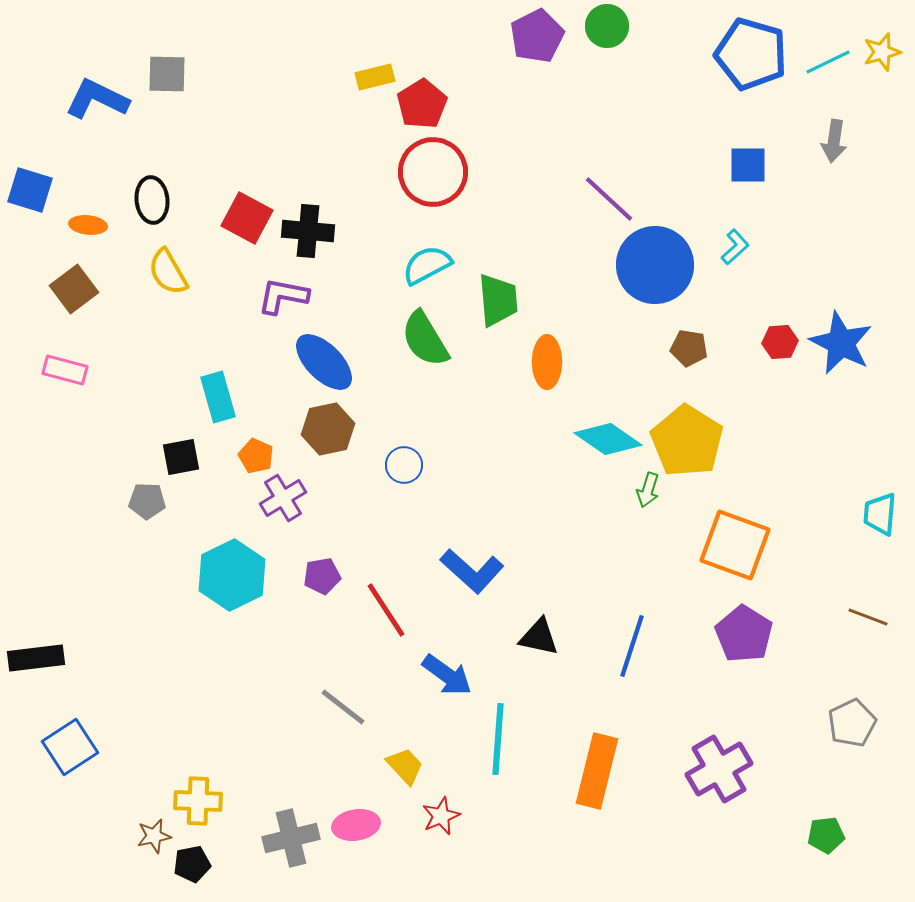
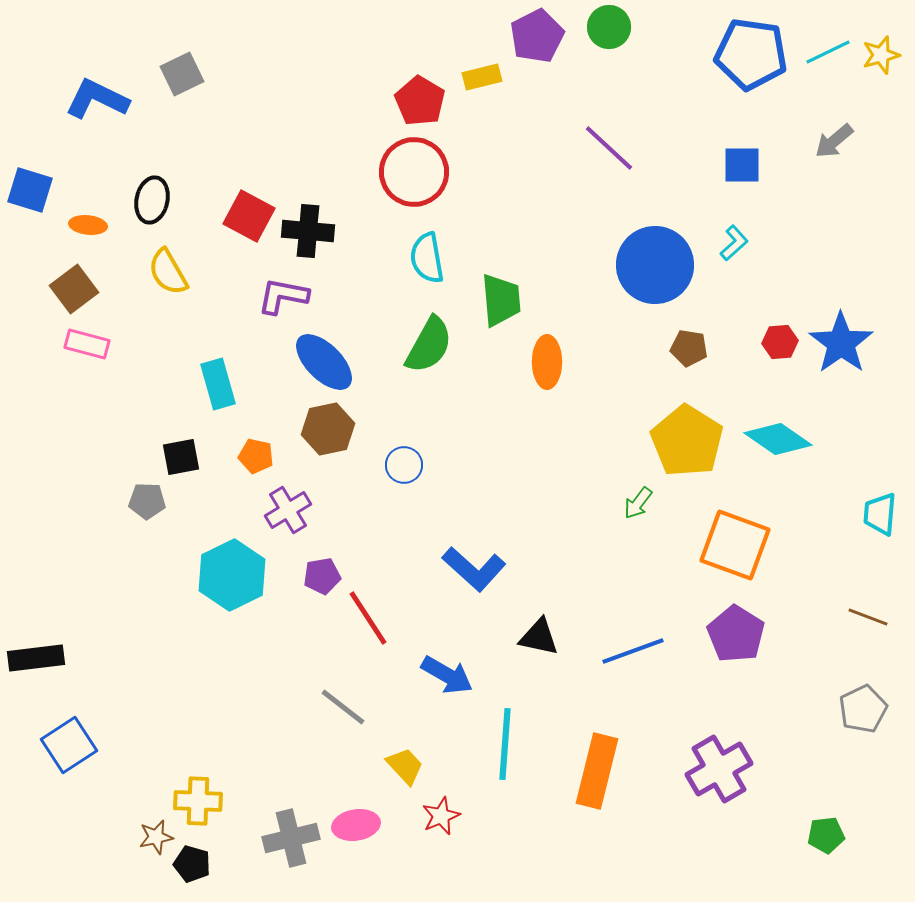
green circle at (607, 26): moved 2 px right, 1 px down
yellow star at (882, 52): moved 1 px left, 3 px down
blue pentagon at (751, 54): rotated 8 degrees counterclockwise
cyan line at (828, 62): moved 10 px up
gray square at (167, 74): moved 15 px right; rotated 27 degrees counterclockwise
yellow rectangle at (375, 77): moved 107 px right
red pentagon at (422, 104): moved 2 px left, 3 px up; rotated 9 degrees counterclockwise
gray arrow at (834, 141): rotated 42 degrees clockwise
blue square at (748, 165): moved 6 px left
red circle at (433, 172): moved 19 px left
purple line at (609, 199): moved 51 px up
black ellipse at (152, 200): rotated 18 degrees clockwise
red square at (247, 218): moved 2 px right, 2 px up
cyan L-shape at (735, 247): moved 1 px left, 4 px up
cyan semicircle at (427, 265): moved 7 px up; rotated 72 degrees counterclockwise
green trapezoid at (498, 300): moved 3 px right
green semicircle at (425, 339): moved 4 px right, 6 px down; rotated 120 degrees counterclockwise
blue star at (841, 343): rotated 10 degrees clockwise
pink rectangle at (65, 370): moved 22 px right, 26 px up
cyan rectangle at (218, 397): moved 13 px up
cyan diamond at (608, 439): moved 170 px right
orange pentagon at (256, 456): rotated 12 degrees counterclockwise
green arrow at (648, 490): moved 10 px left, 13 px down; rotated 20 degrees clockwise
purple cross at (283, 498): moved 5 px right, 12 px down
blue L-shape at (472, 571): moved 2 px right, 2 px up
red line at (386, 610): moved 18 px left, 8 px down
purple pentagon at (744, 634): moved 8 px left
blue line at (632, 646): moved 1 px right, 5 px down; rotated 52 degrees clockwise
blue arrow at (447, 675): rotated 6 degrees counterclockwise
gray pentagon at (852, 723): moved 11 px right, 14 px up
cyan line at (498, 739): moved 7 px right, 5 px down
blue square at (70, 747): moved 1 px left, 2 px up
brown star at (154, 836): moved 2 px right, 1 px down
black pentagon at (192, 864): rotated 27 degrees clockwise
